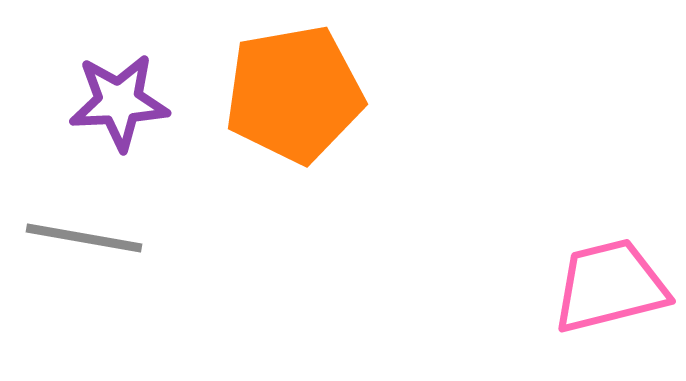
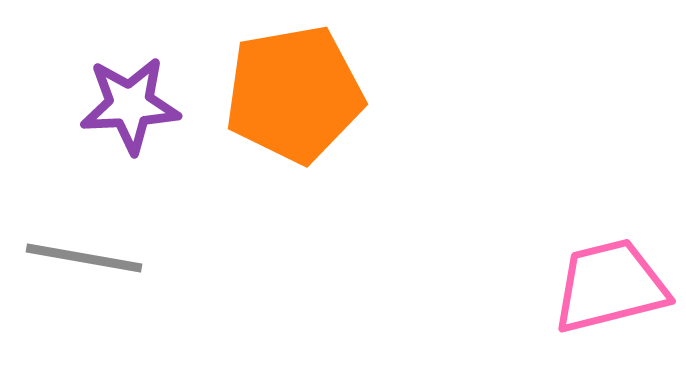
purple star: moved 11 px right, 3 px down
gray line: moved 20 px down
